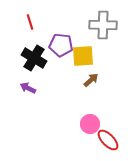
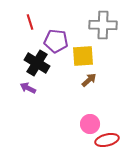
purple pentagon: moved 5 px left, 4 px up
black cross: moved 3 px right, 5 px down
brown arrow: moved 2 px left
red ellipse: moved 1 px left; rotated 60 degrees counterclockwise
